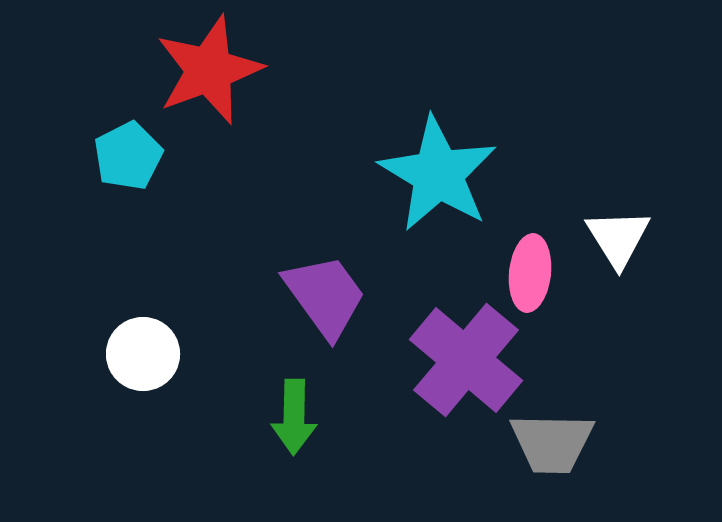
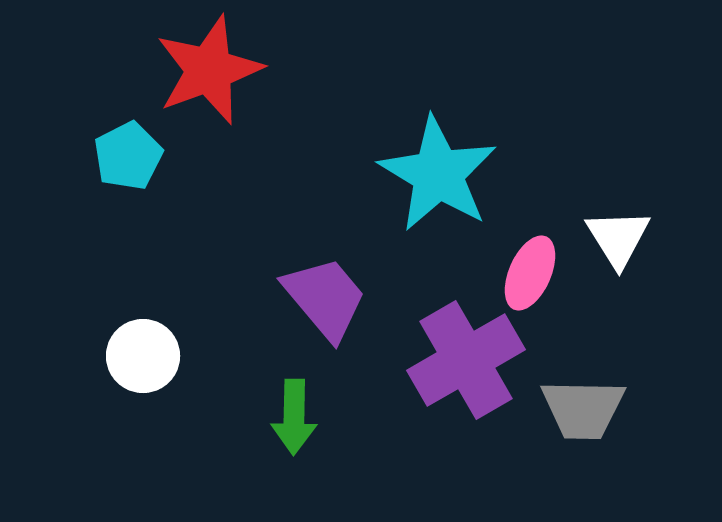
pink ellipse: rotated 18 degrees clockwise
purple trapezoid: moved 2 px down; rotated 4 degrees counterclockwise
white circle: moved 2 px down
purple cross: rotated 20 degrees clockwise
gray trapezoid: moved 31 px right, 34 px up
